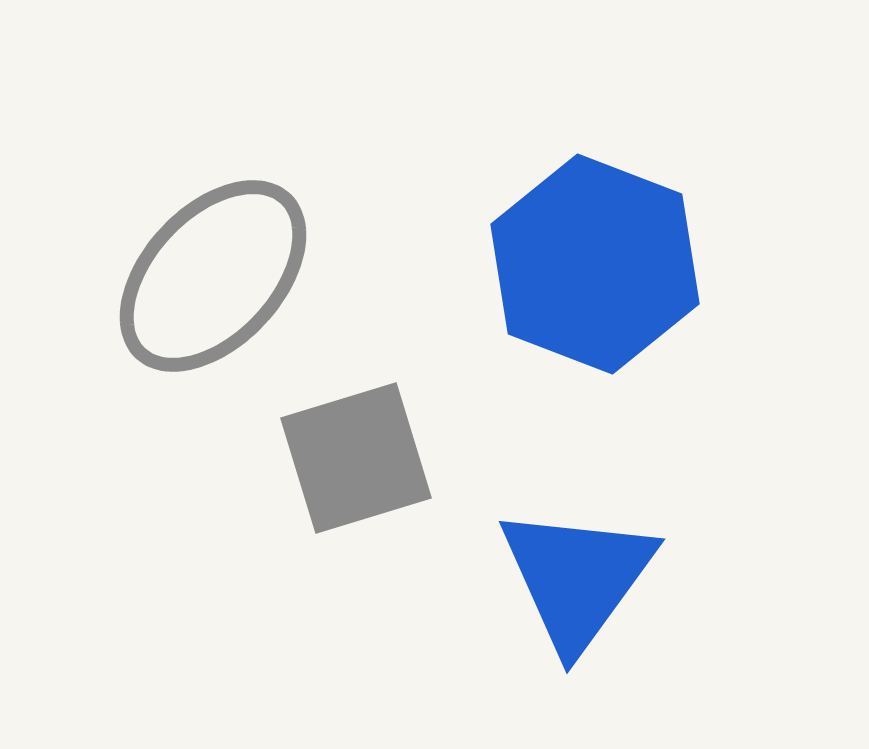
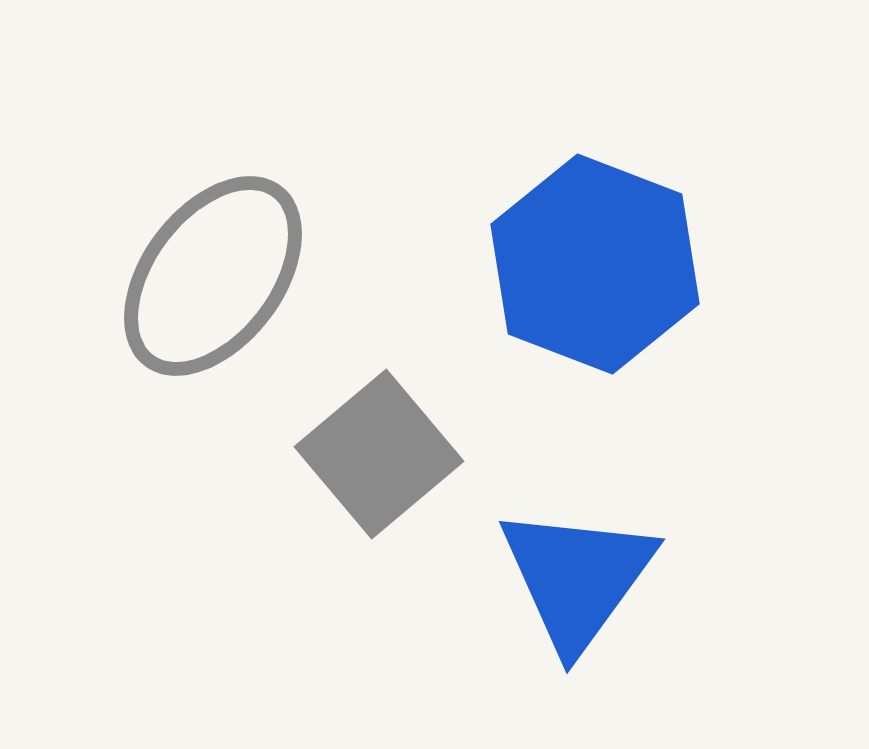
gray ellipse: rotated 6 degrees counterclockwise
gray square: moved 23 px right, 4 px up; rotated 23 degrees counterclockwise
